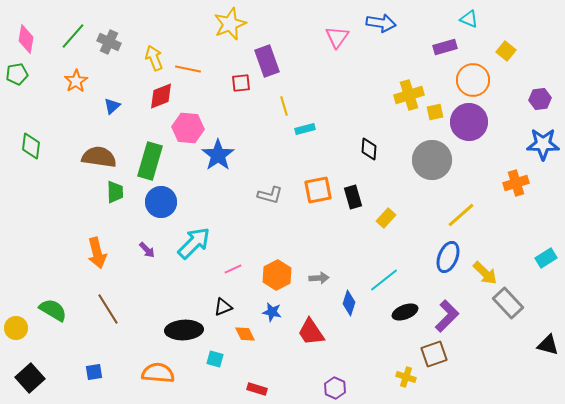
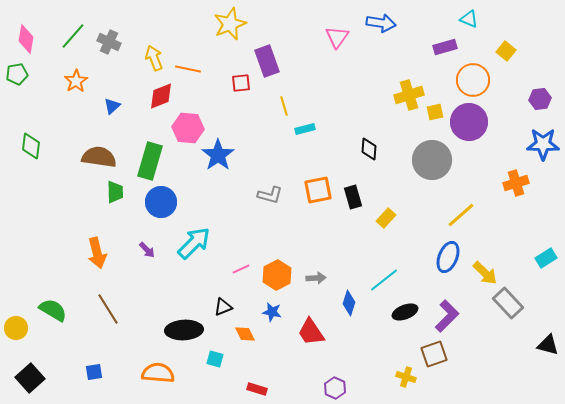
pink line at (233, 269): moved 8 px right
gray arrow at (319, 278): moved 3 px left
